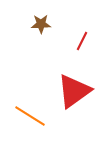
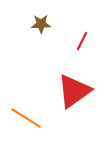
orange line: moved 4 px left, 2 px down
